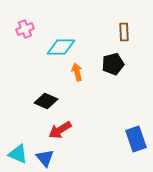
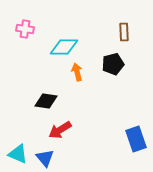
pink cross: rotated 30 degrees clockwise
cyan diamond: moved 3 px right
black diamond: rotated 15 degrees counterclockwise
